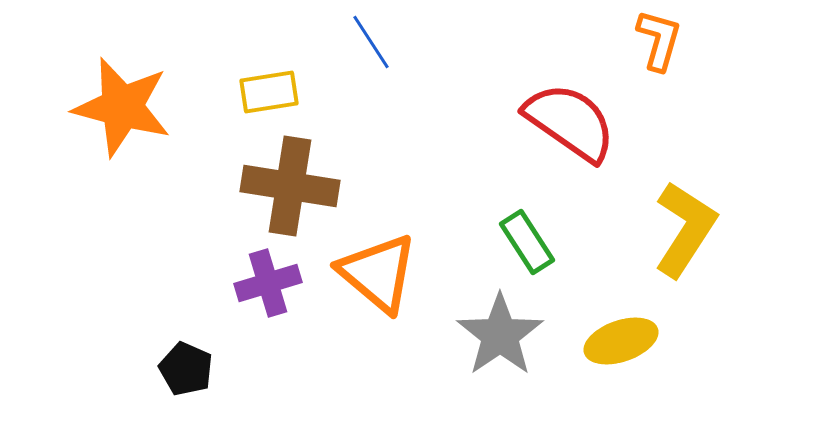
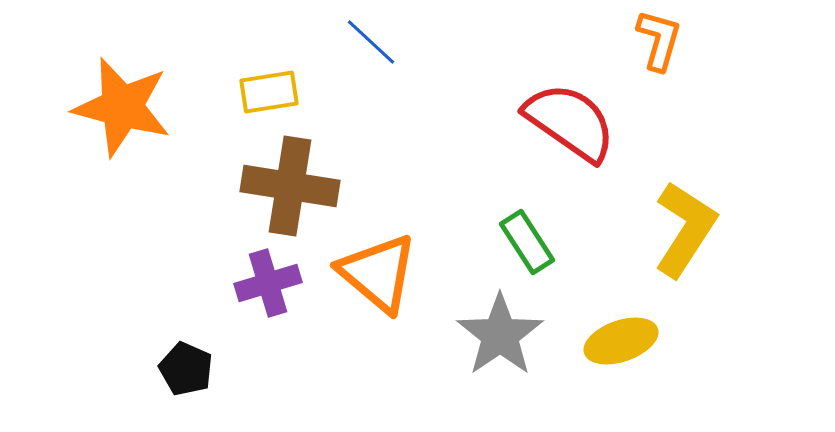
blue line: rotated 14 degrees counterclockwise
